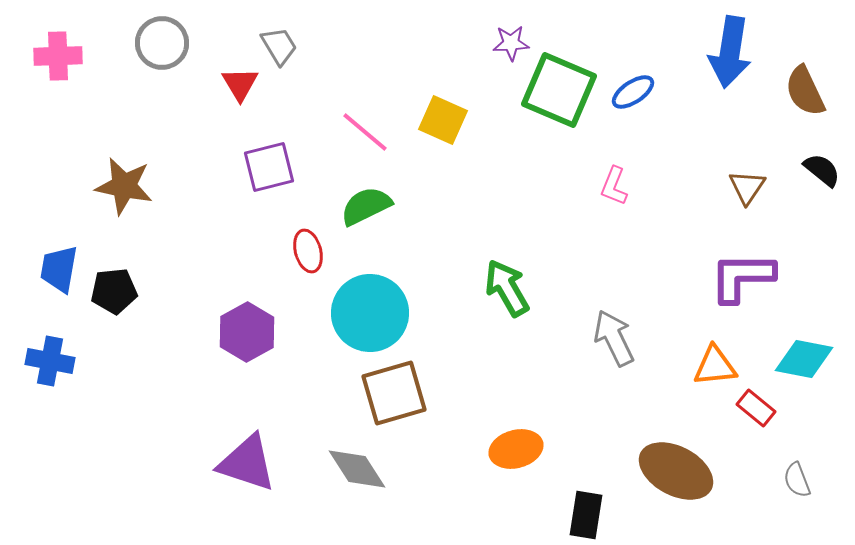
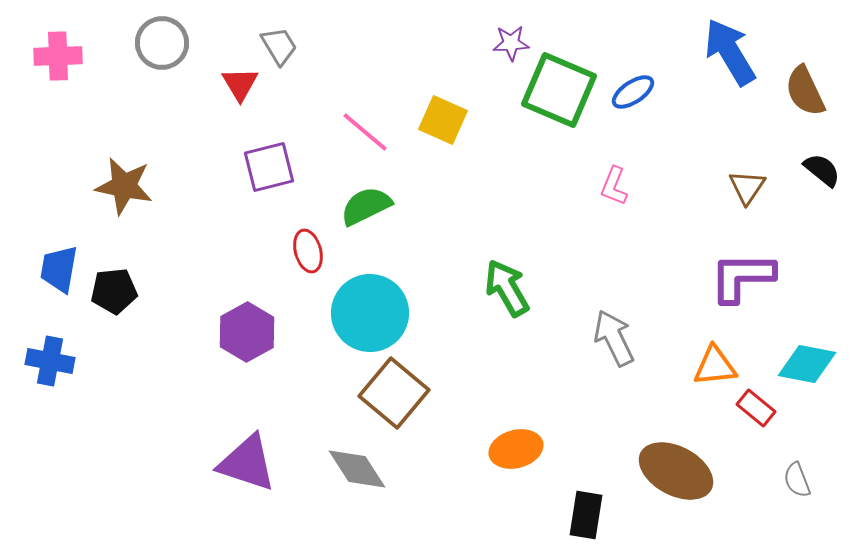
blue arrow: rotated 140 degrees clockwise
cyan diamond: moved 3 px right, 5 px down
brown square: rotated 34 degrees counterclockwise
